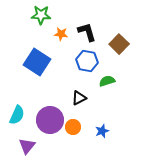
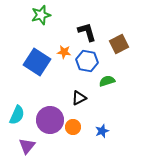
green star: rotated 18 degrees counterclockwise
orange star: moved 3 px right, 18 px down
brown square: rotated 18 degrees clockwise
